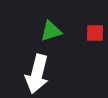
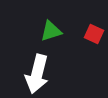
red square: moved 1 px left, 1 px down; rotated 24 degrees clockwise
